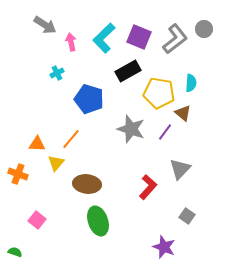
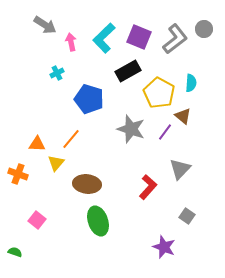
yellow pentagon: rotated 20 degrees clockwise
brown triangle: moved 3 px down
